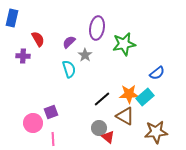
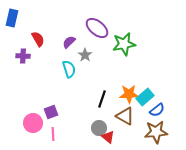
purple ellipse: rotated 60 degrees counterclockwise
blue semicircle: moved 37 px down
black line: rotated 30 degrees counterclockwise
pink line: moved 5 px up
